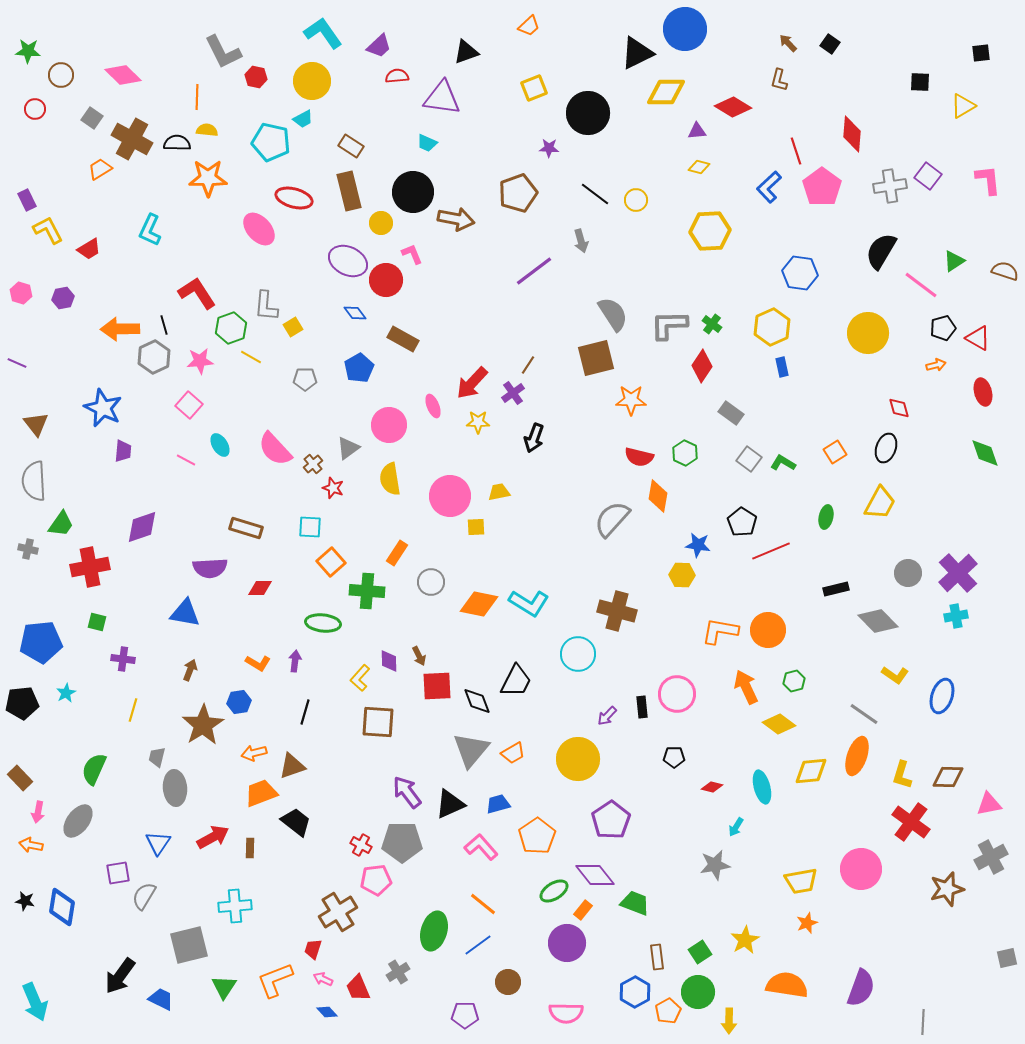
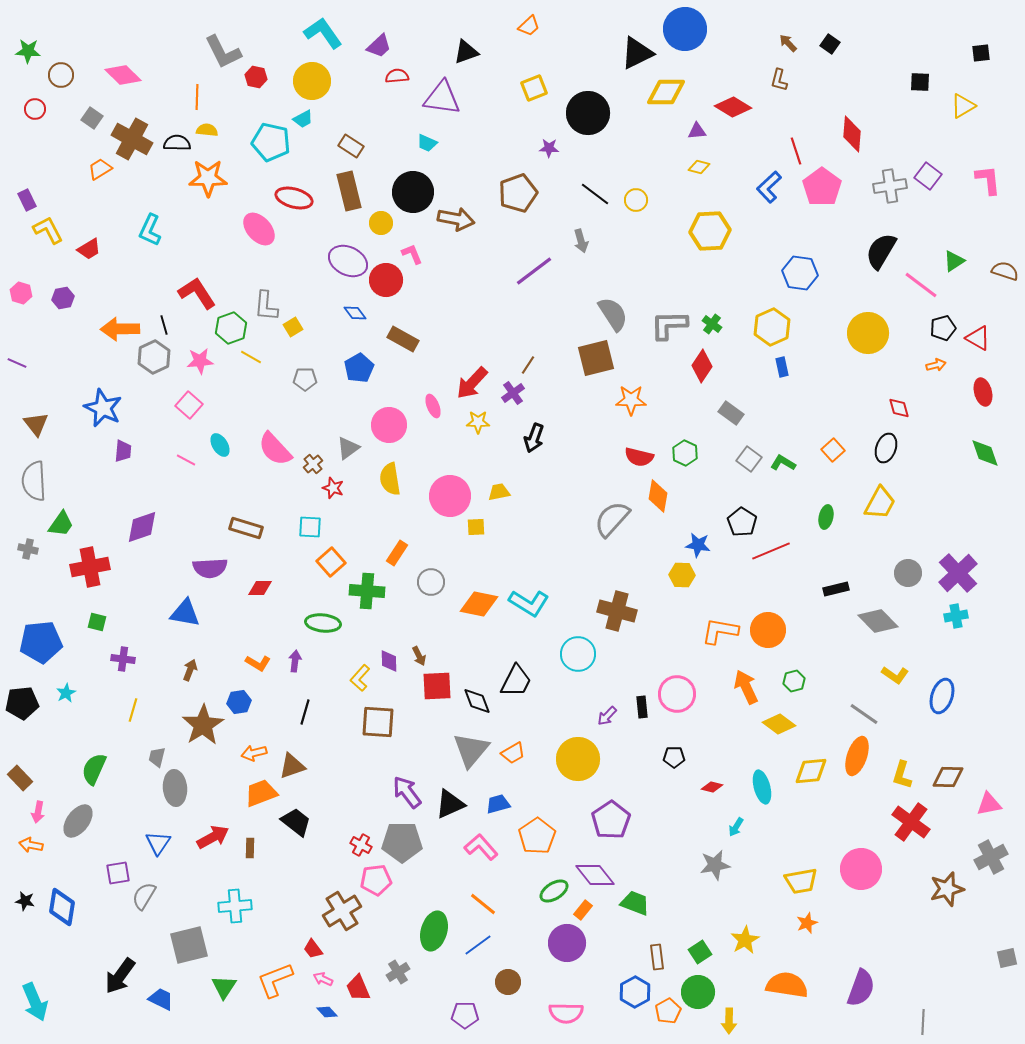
orange square at (835, 452): moved 2 px left, 2 px up; rotated 10 degrees counterclockwise
brown cross at (338, 912): moved 4 px right, 1 px up
red trapezoid at (313, 949): rotated 55 degrees counterclockwise
